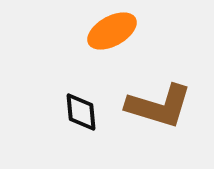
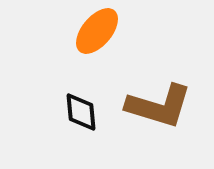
orange ellipse: moved 15 px left; rotated 21 degrees counterclockwise
